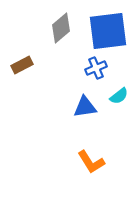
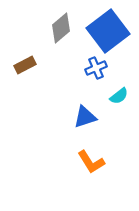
blue square: rotated 30 degrees counterclockwise
brown rectangle: moved 3 px right
blue triangle: moved 10 px down; rotated 10 degrees counterclockwise
